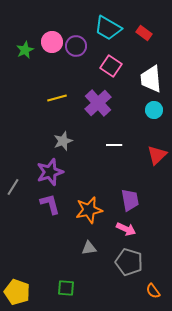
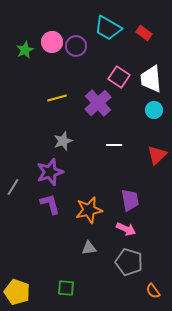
pink square: moved 8 px right, 11 px down
